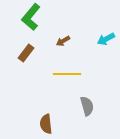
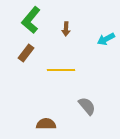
green L-shape: moved 3 px down
brown arrow: moved 3 px right, 12 px up; rotated 56 degrees counterclockwise
yellow line: moved 6 px left, 4 px up
gray semicircle: rotated 24 degrees counterclockwise
brown semicircle: rotated 96 degrees clockwise
